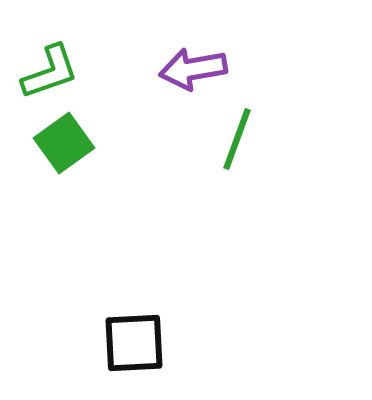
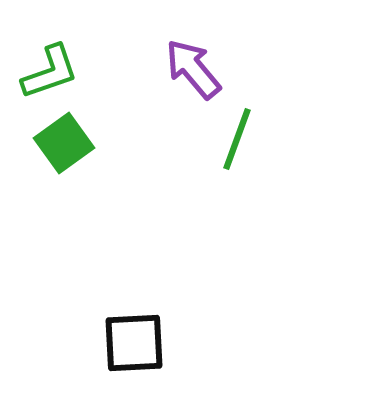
purple arrow: rotated 60 degrees clockwise
